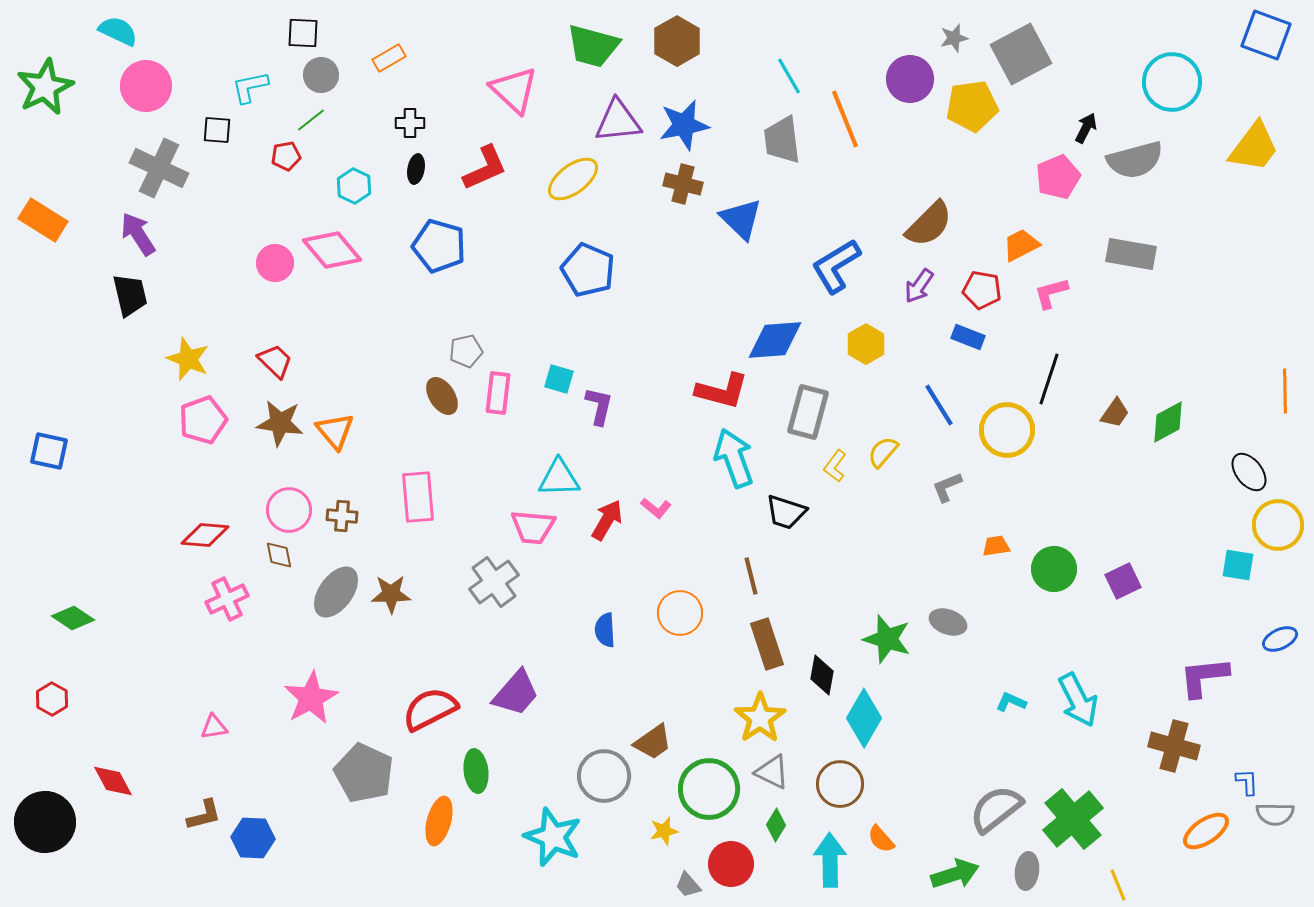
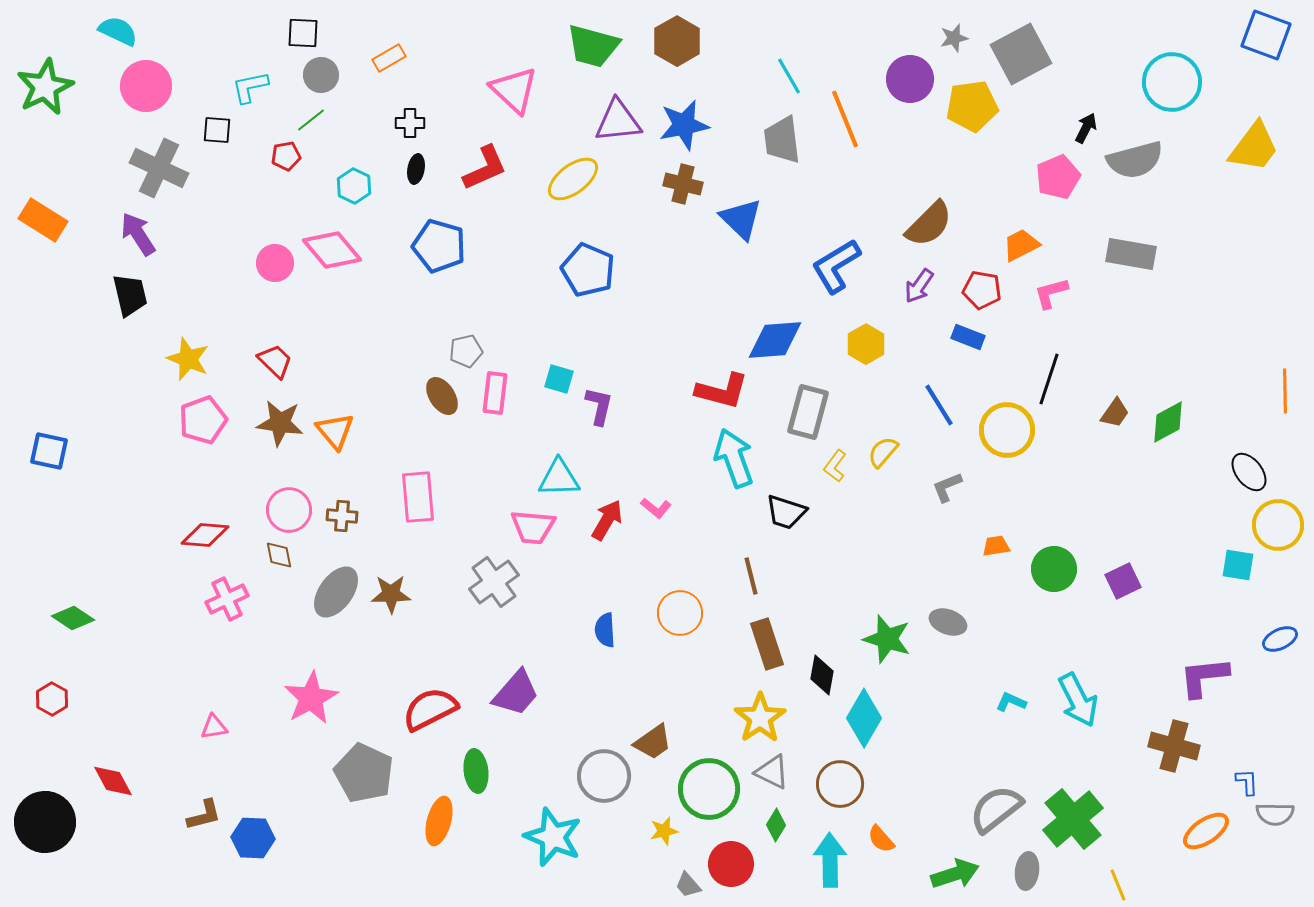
pink rectangle at (498, 393): moved 3 px left
